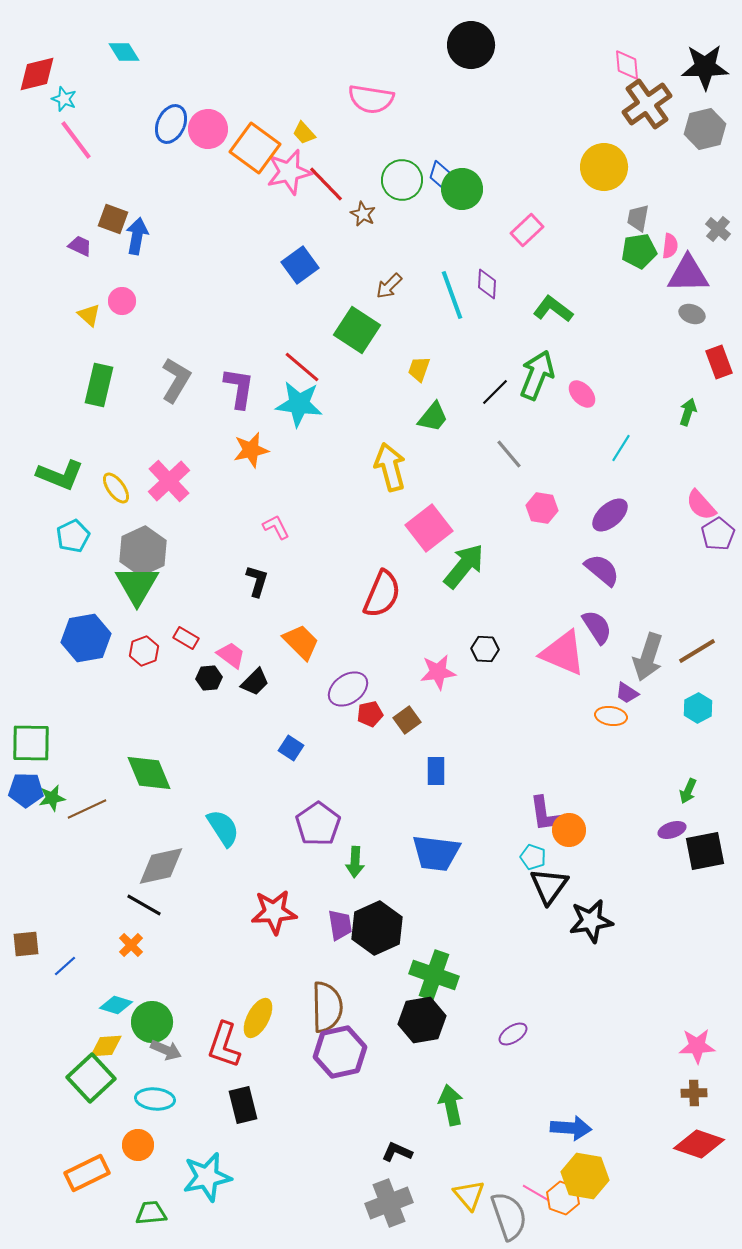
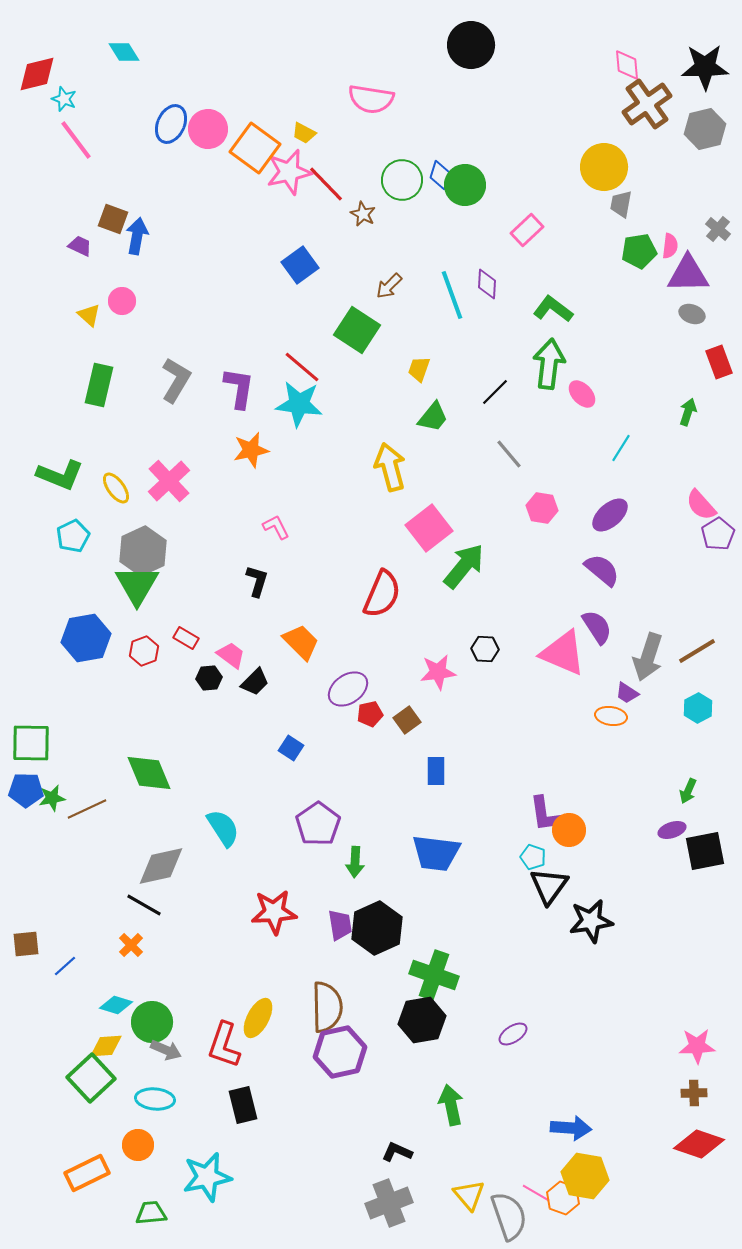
yellow trapezoid at (304, 133): rotated 20 degrees counterclockwise
green circle at (462, 189): moved 3 px right, 4 px up
gray trapezoid at (638, 218): moved 17 px left, 14 px up
green arrow at (537, 375): moved 12 px right, 11 px up; rotated 15 degrees counterclockwise
